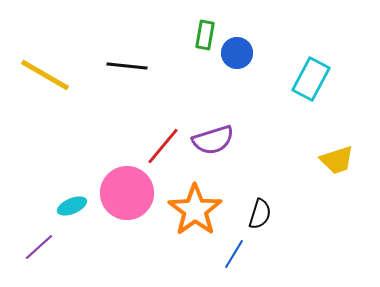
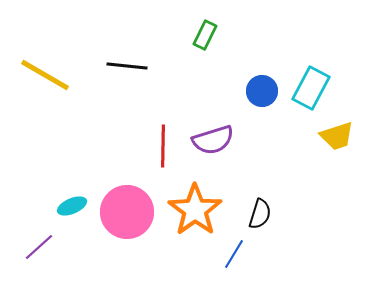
green rectangle: rotated 16 degrees clockwise
blue circle: moved 25 px right, 38 px down
cyan rectangle: moved 9 px down
red line: rotated 39 degrees counterclockwise
yellow trapezoid: moved 24 px up
pink circle: moved 19 px down
